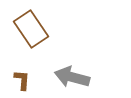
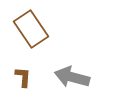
brown L-shape: moved 1 px right, 3 px up
